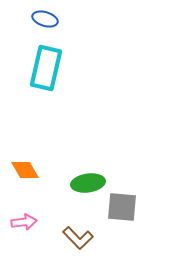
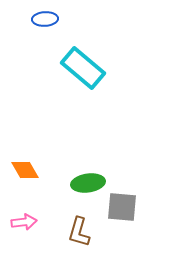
blue ellipse: rotated 20 degrees counterclockwise
cyan rectangle: moved 37 px right; rotated 63 degrees counterclockwise
brown L-shape: moved 1 px right, 6 px up; rotated 60 degrees clockwise
